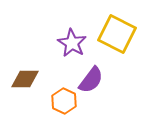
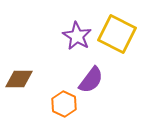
purple star: moved 5 px right, 7 px up
brown diamond: moved 6 px left
orange hexagon: moved 3 px down
